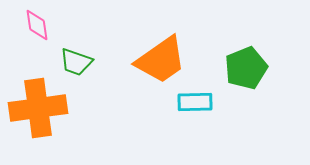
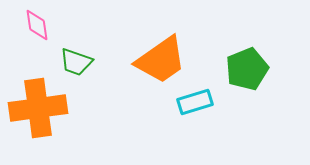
green pentagon: moved 1 px right, 1 px down
cyan rectangle: rotated 16 degrees counterclockwise
